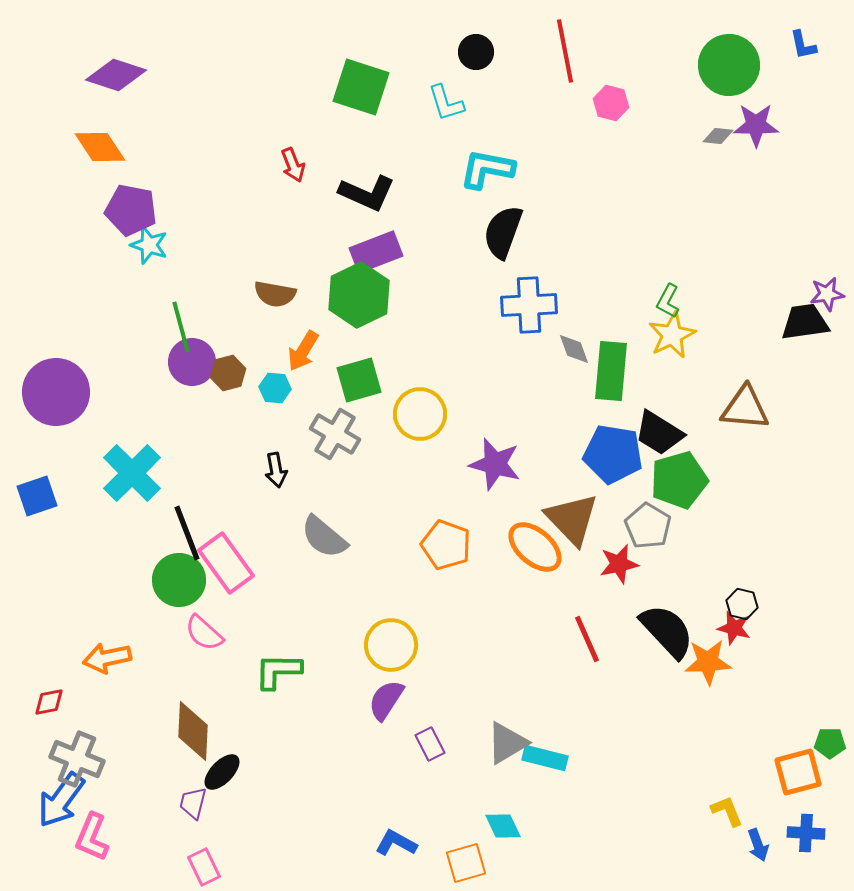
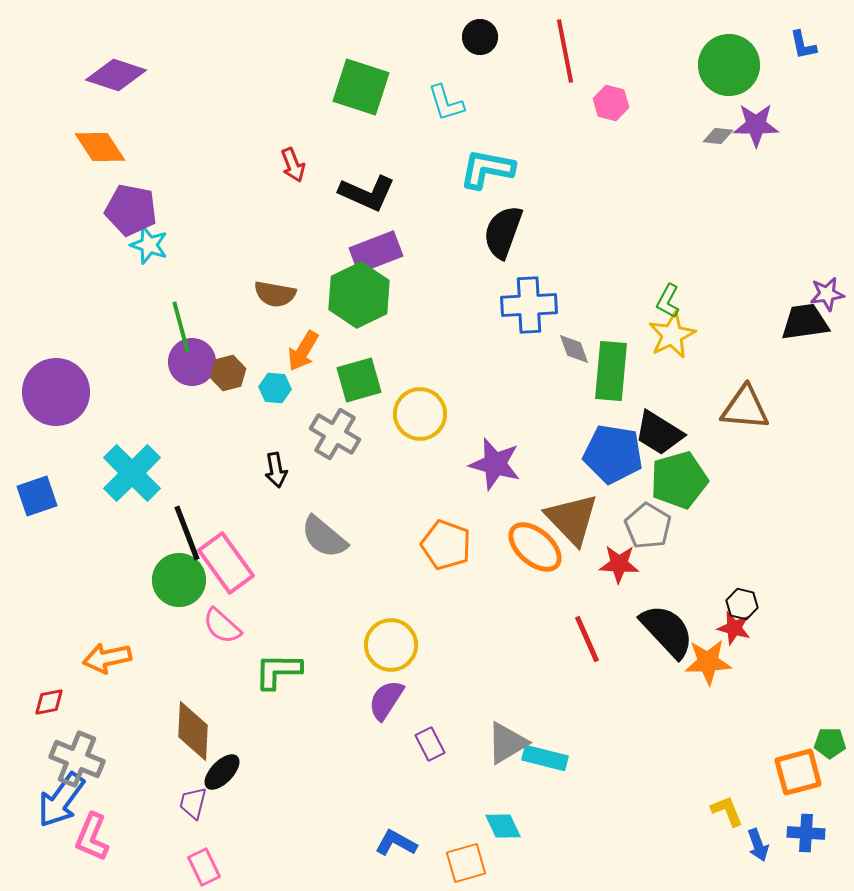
black circle at (476, 52): moved 4 px right, 15 px up
red star at (619, 564): rotated 15 degrees clockwise
pink semicircle at (204, 633): moved 18 px right, 7 px up
